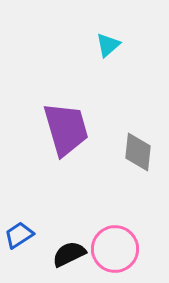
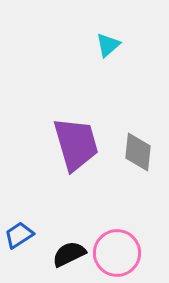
purple trapezoid: moved 10 px right, 15 px down
pink circle: moved 2 px right, 4 px down
